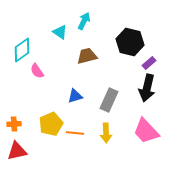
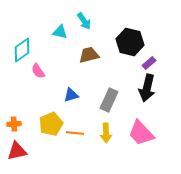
cyan arrow: rotated 120 degrees clockwise
cyan triangle: rotated 21 degrees counterclockwise
brown trapezoid: moved 2 px right, 1 px up
pink semicircle: moved 1 px right
blue triangle: moved 4 px left, 1 px up
pink trapezoid: moved 5 px left, 2 px down
